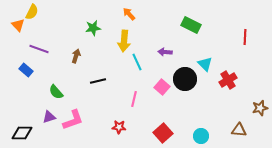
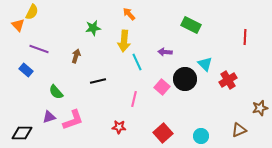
brown triangle: rotated 28 degrees counterclockwise
